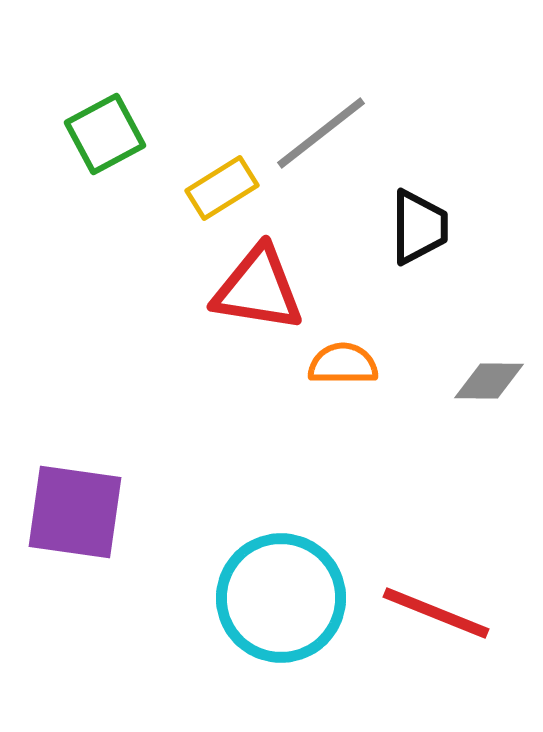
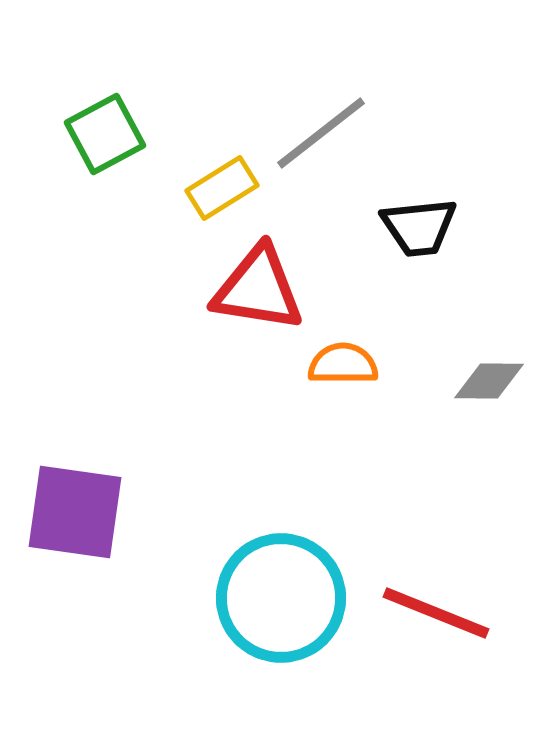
black trapezoid: rotated 84 degrees clockwise
